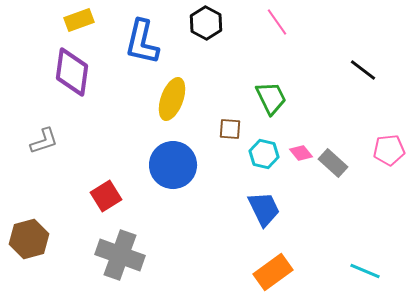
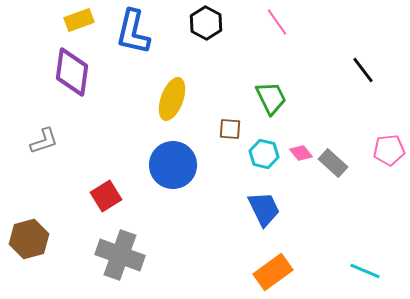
blue L-shape: moved 9 px left, 10 px up
black line: rotated 16 degrees clockwise
